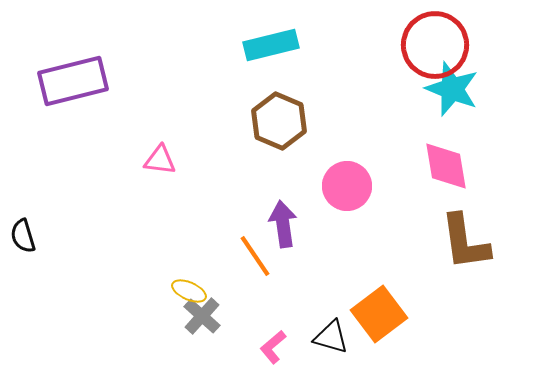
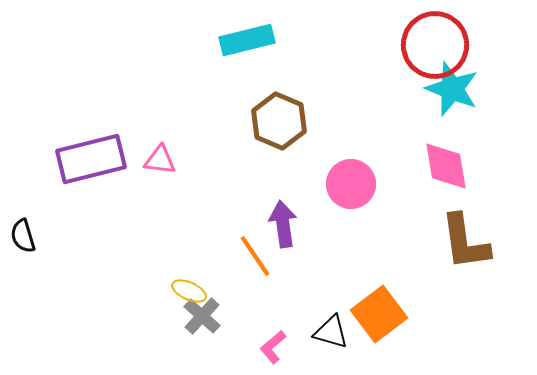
cyan rectangle: moved 24 px left, 5 px up
purple rectangle: moved 18 px right, 78 px down
pink circle: moved 4 px right, 2 px up
black triangle: moved 5 px up
